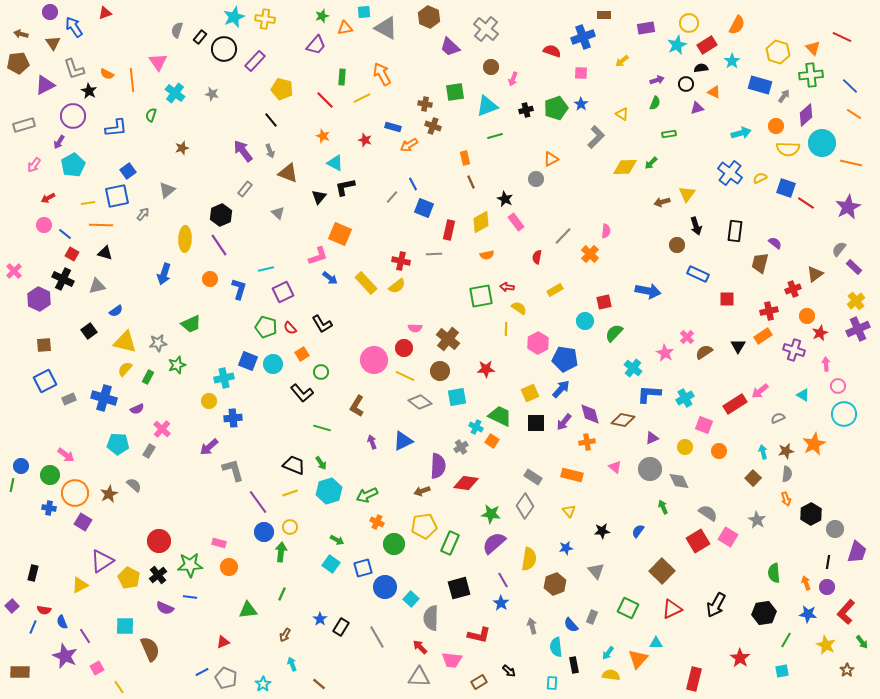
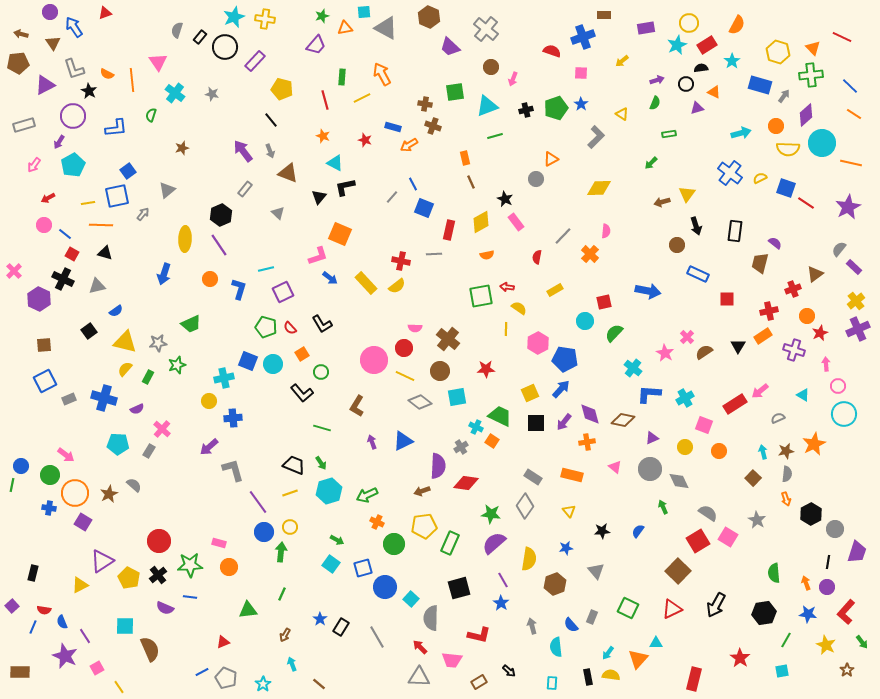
black circle at (224, 49): moved 1 px right, 2 px up
red line at (325, 100): rotated 30 degrees clockwise
yellow diamond at (625, 167): moved 26 px left, 21 px down
brown square at (662, 571): moved 16 px right
black rectangle at (574, 665): moved 14 px right, 12 px down
